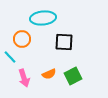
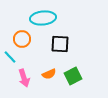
black square: moved 4 px left, 2 px down
